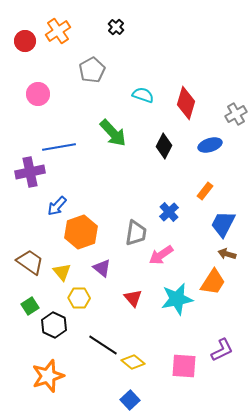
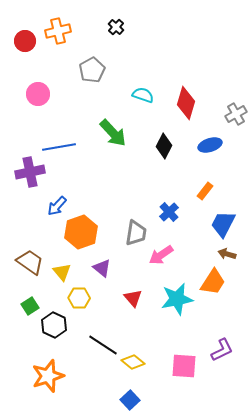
orange cross: rotated 20 degrees clockwise
